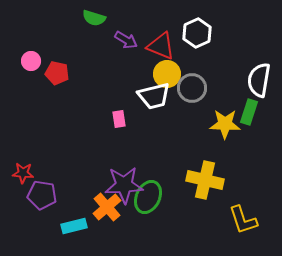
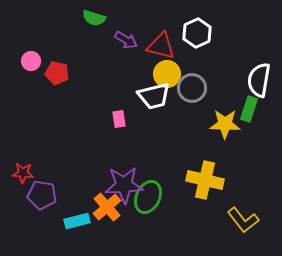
red triangle: rotated 8 degrees counterclockwise
green rectangle: moved 3 px up
yellow L-shape: rotated 20 degrees counterclockwise
cyan rectangle: moved 3 px right, 5 px up
